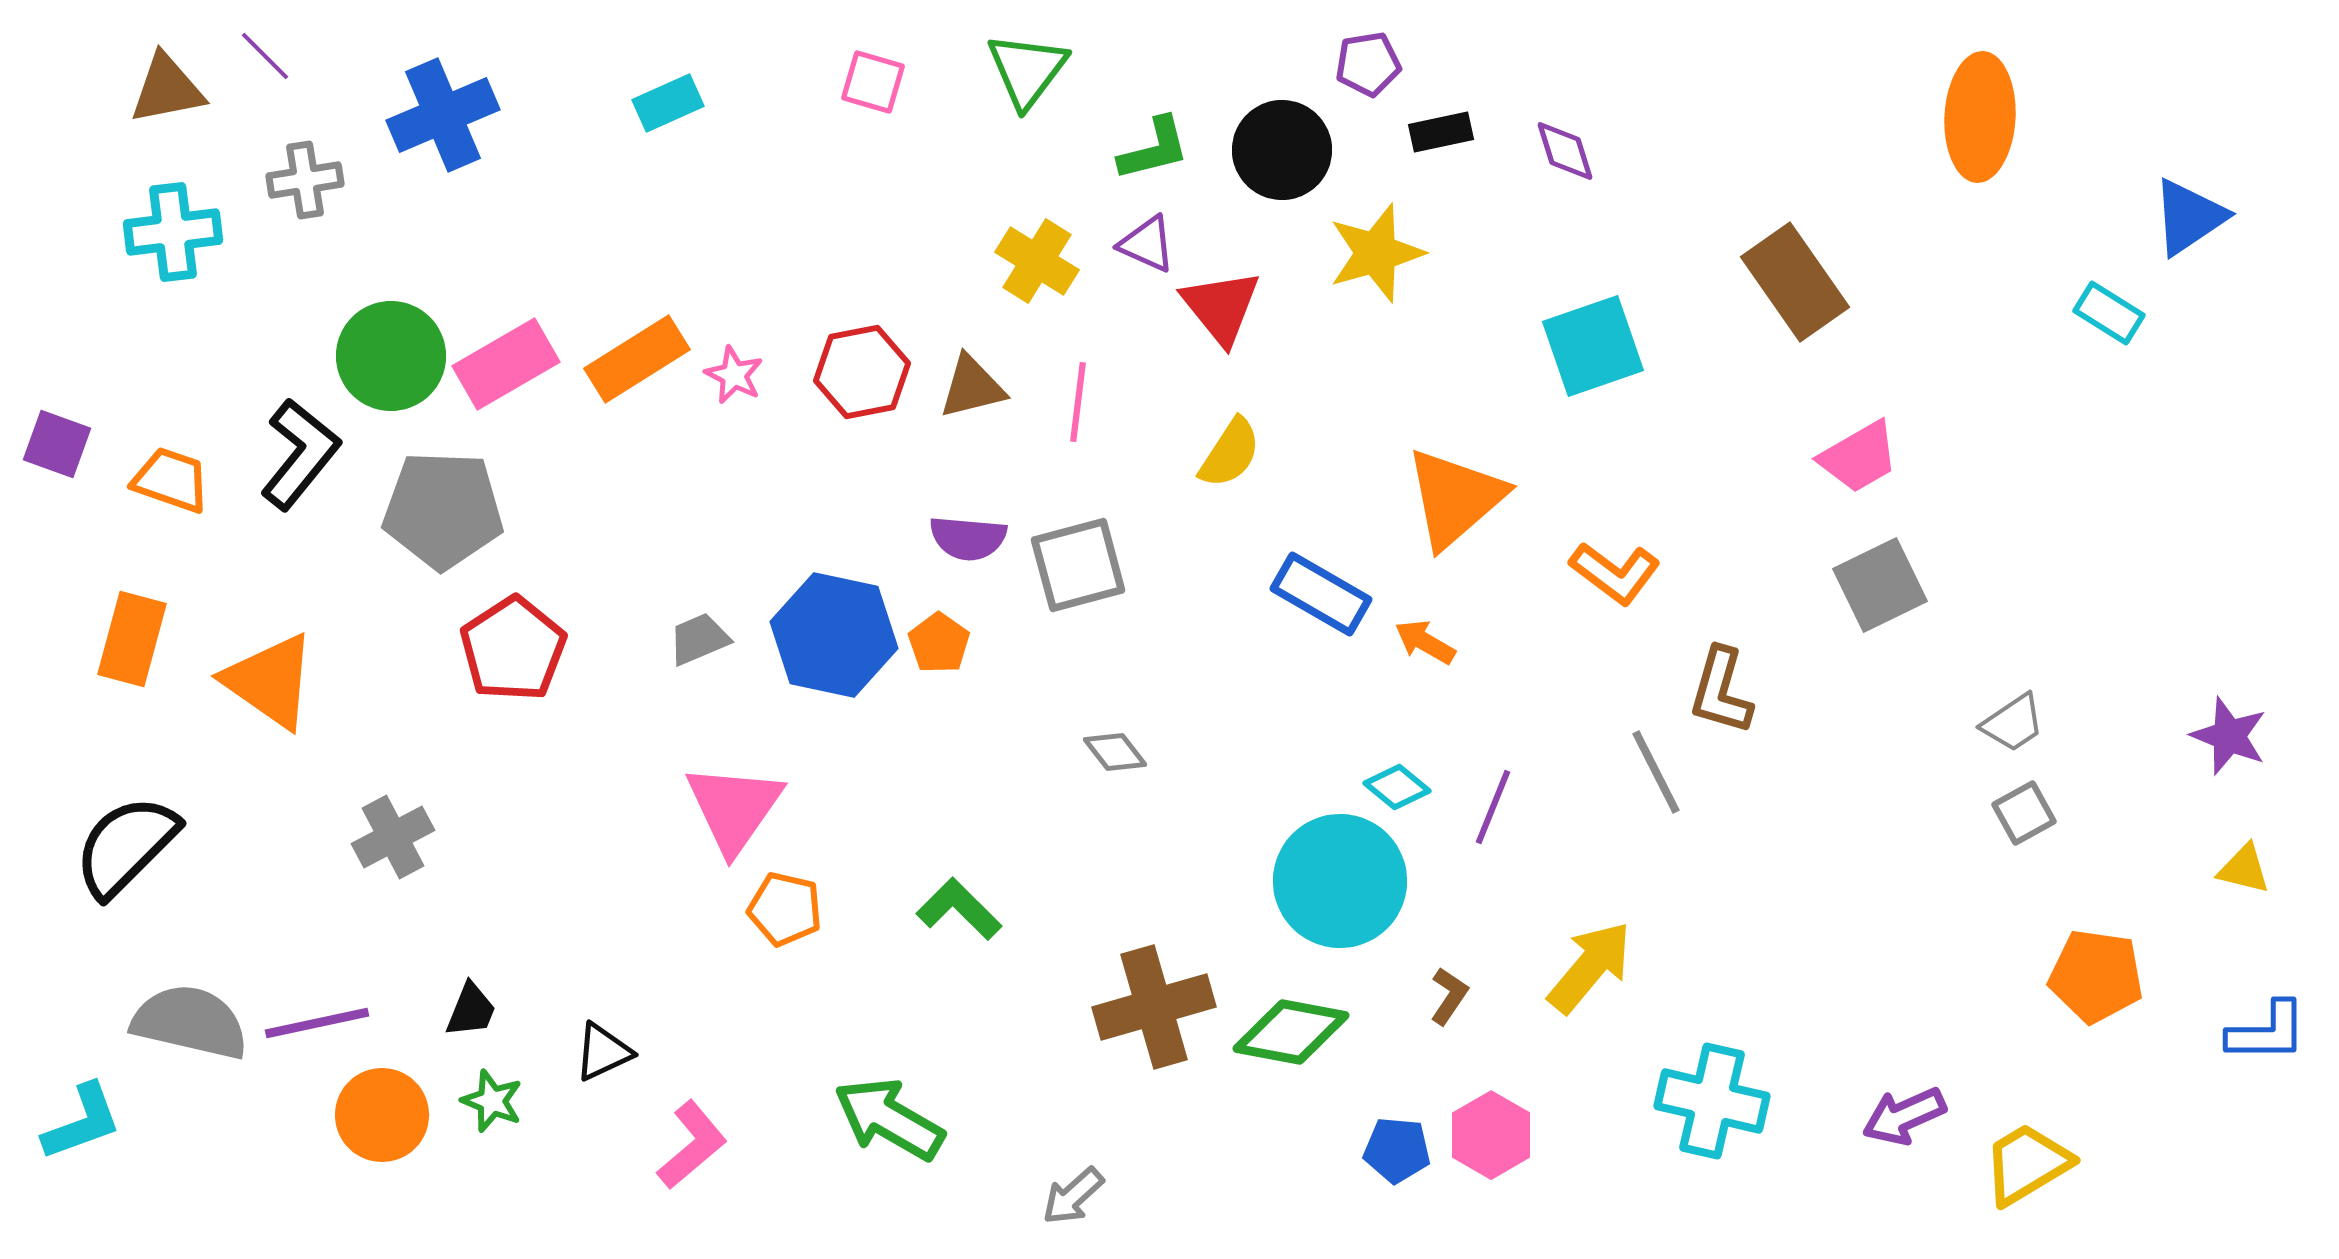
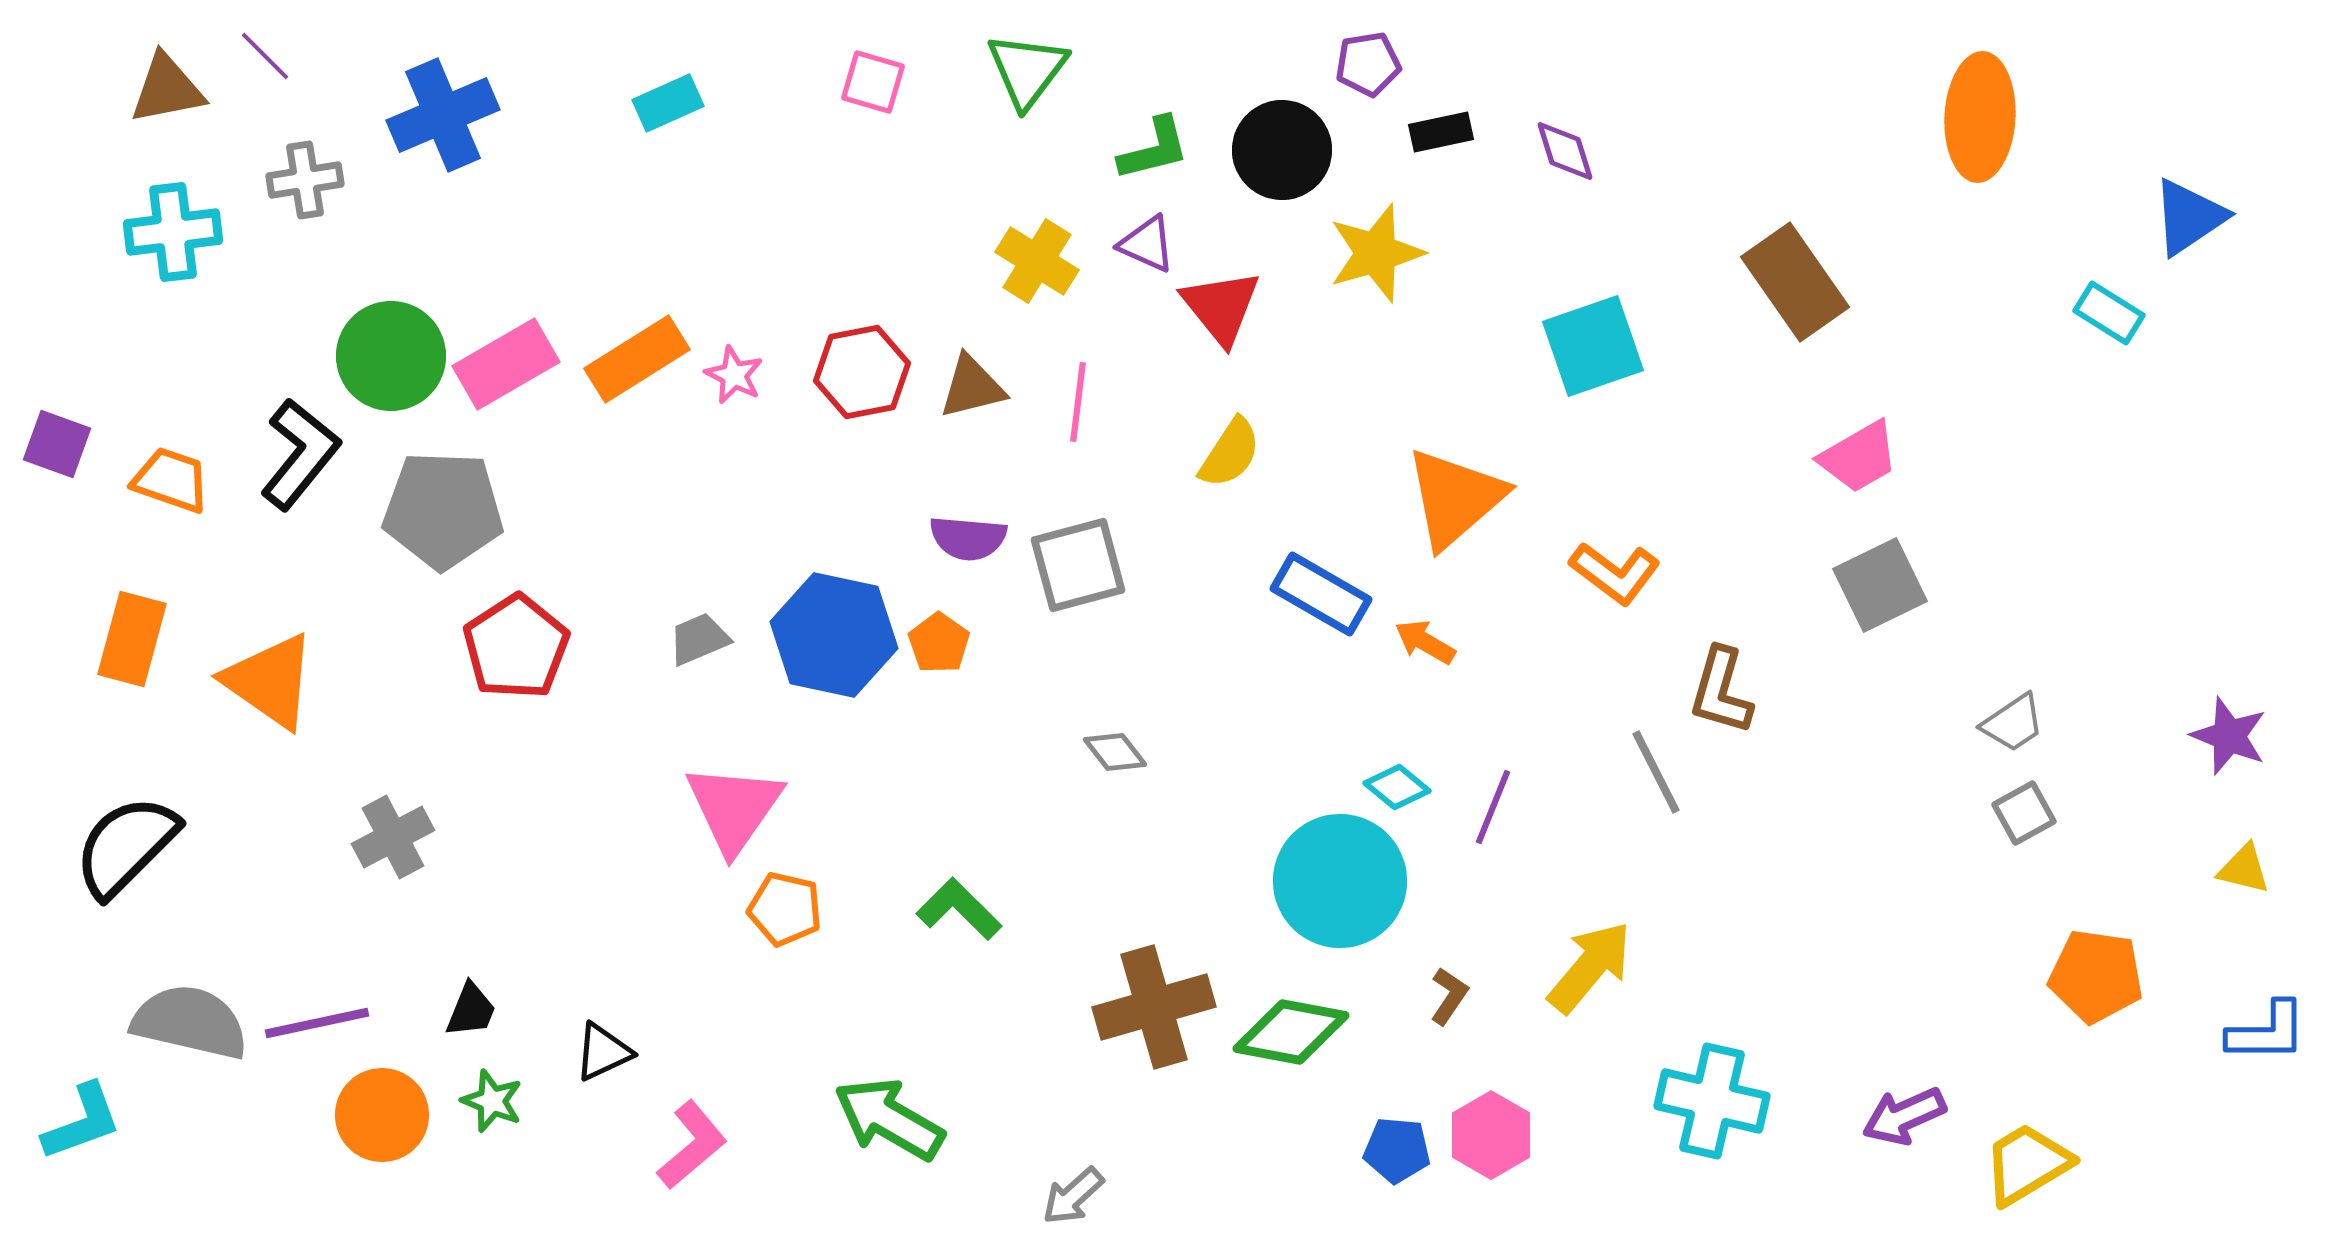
red pentagon at (513, 649): moved 3 px right, 2 px up
